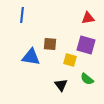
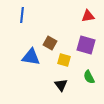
red triangle: moved 2 px up
brown square: moved 1 px up; rotated 24 degrees clockwise
yellow square: moved 6 px left
green semicircle: moved 2 px right, 2 px up; rotated 24 degrees clockwise
